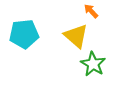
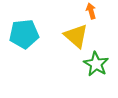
orange arrow: rotated 28 degrees clockwise
green star: moved 3 px right
